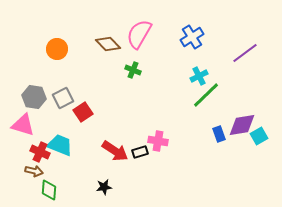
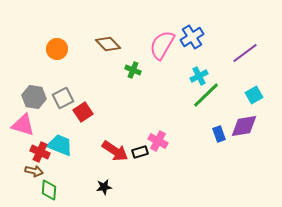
pink semicircle: moved 23 px right, 11 px down
purple diamond: moved 2 px right, 1 px down
cyan square: moved 5 px left, 41 px up
pink cross: rotated 18 degrees clockwise
